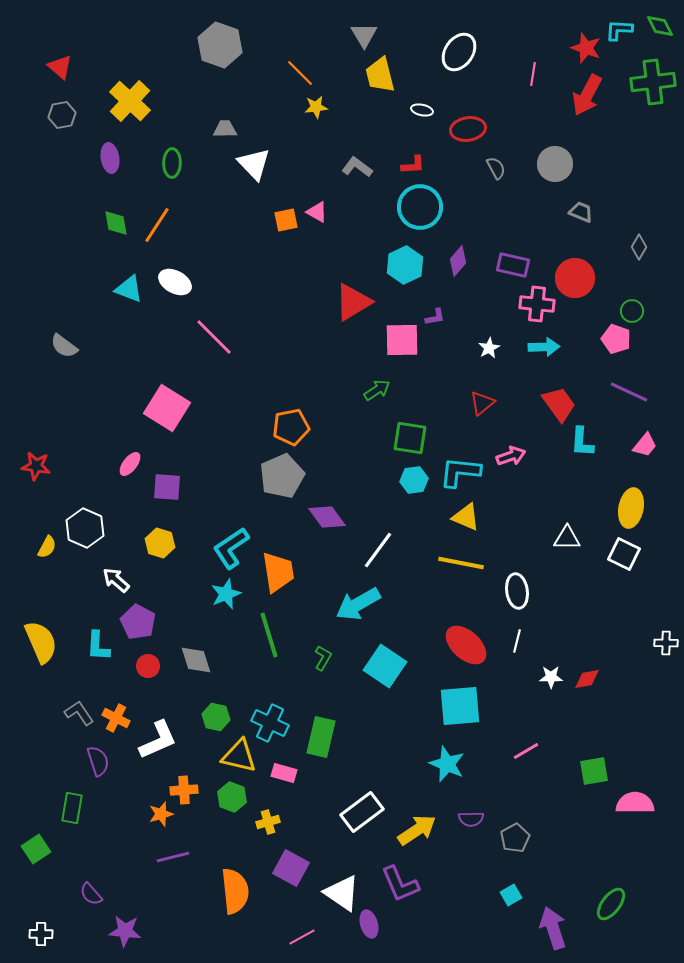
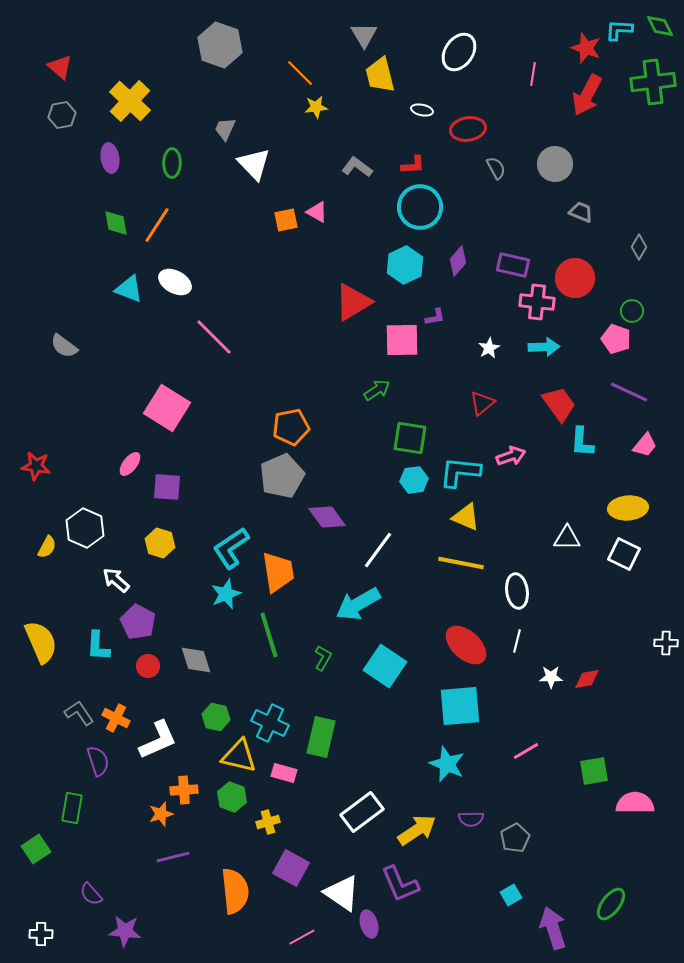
gray trapezoid at (225, 129): rotated 65 degrees counterclockwise
pink cross at (537, 304): moved 2 px up
yellow ellipse at (631, 508): moved 3 px left; rotated 75 degrees clockwise
